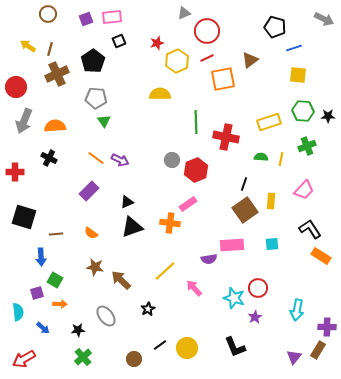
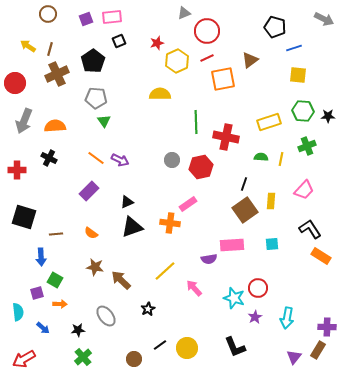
red circle at (16, 87): moved 1 px left, 4 px up
red hexagon at (196, 170): moved 5 px right, 3 px up; rotated 10 degrees clockwise
red cross at (15, 172): moved 2 px right, 2 px up
cyan arrow at (297, 310): moved 10 px left, 8 px down
